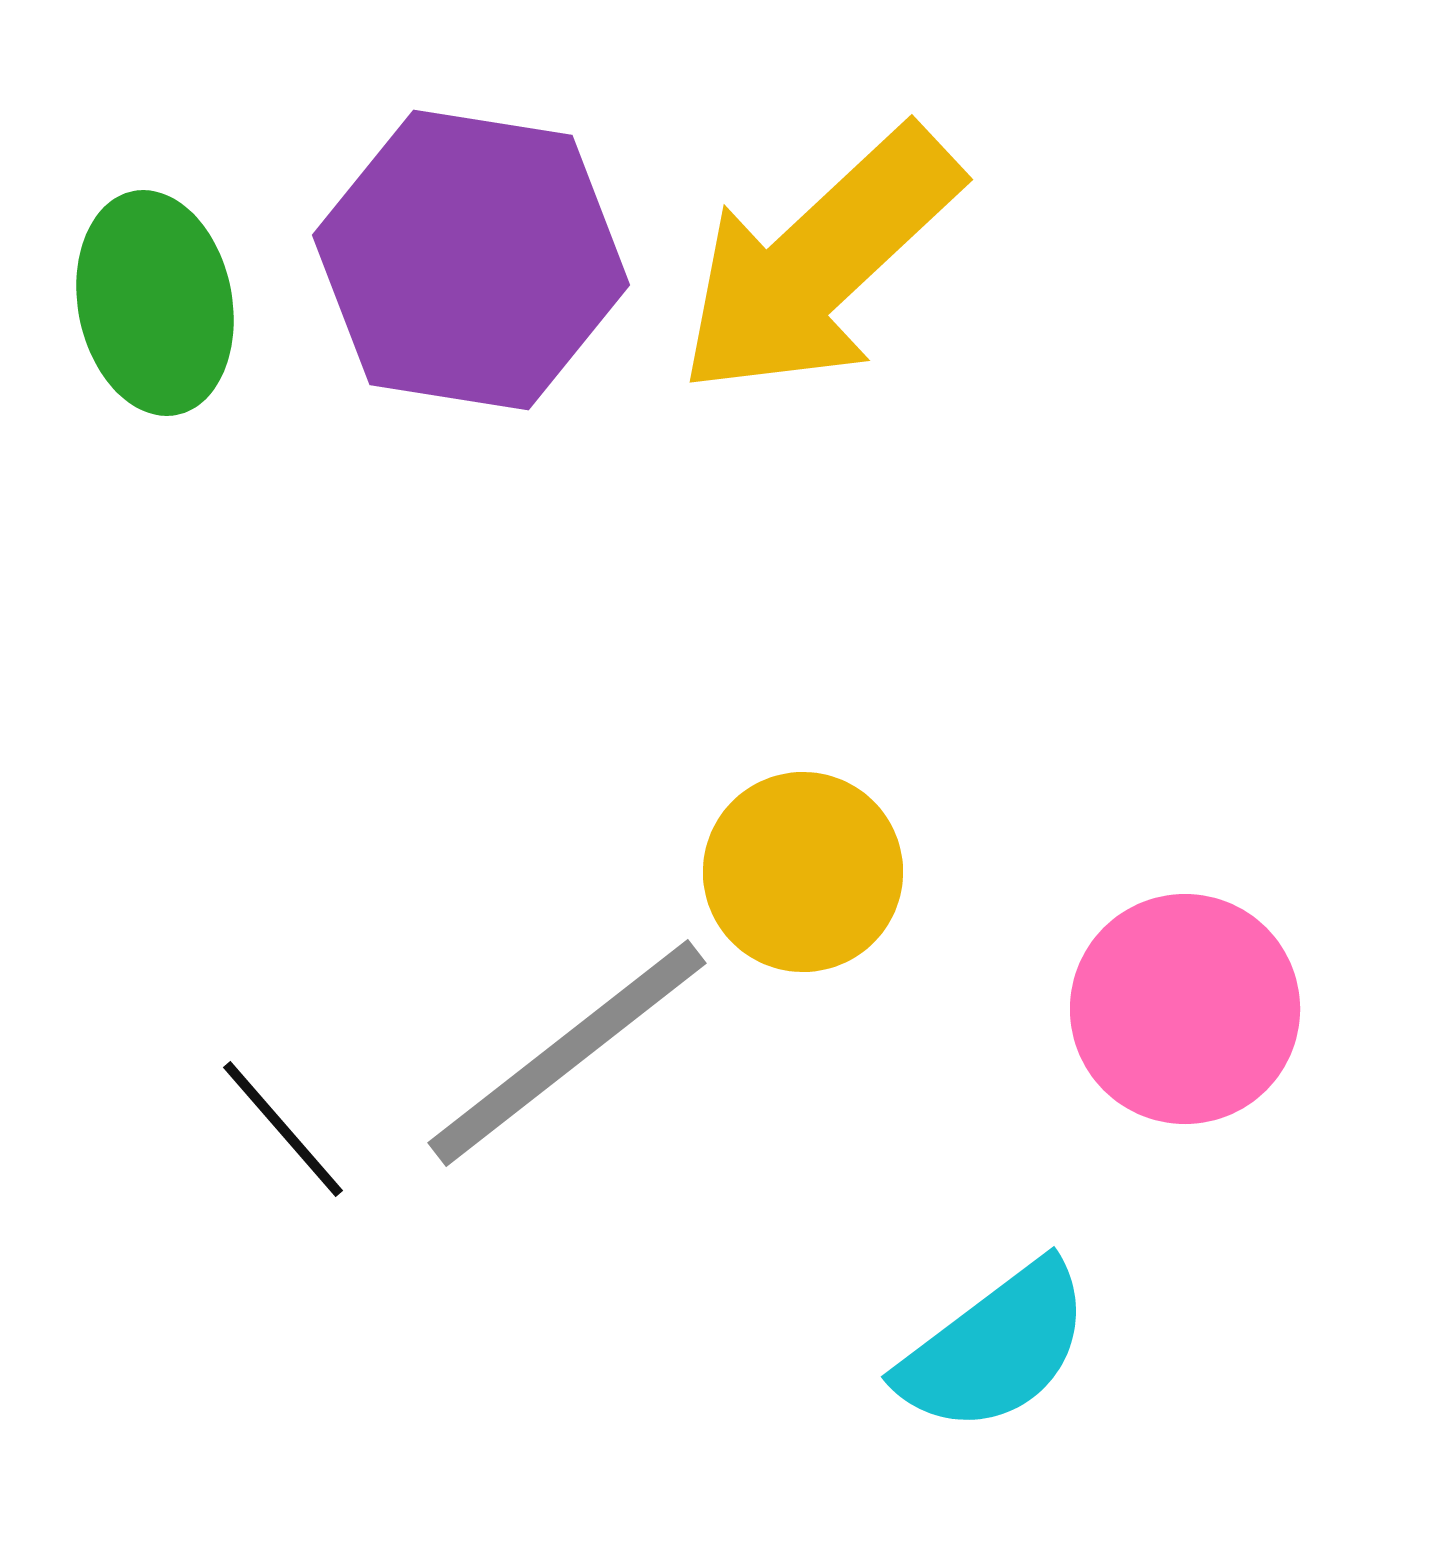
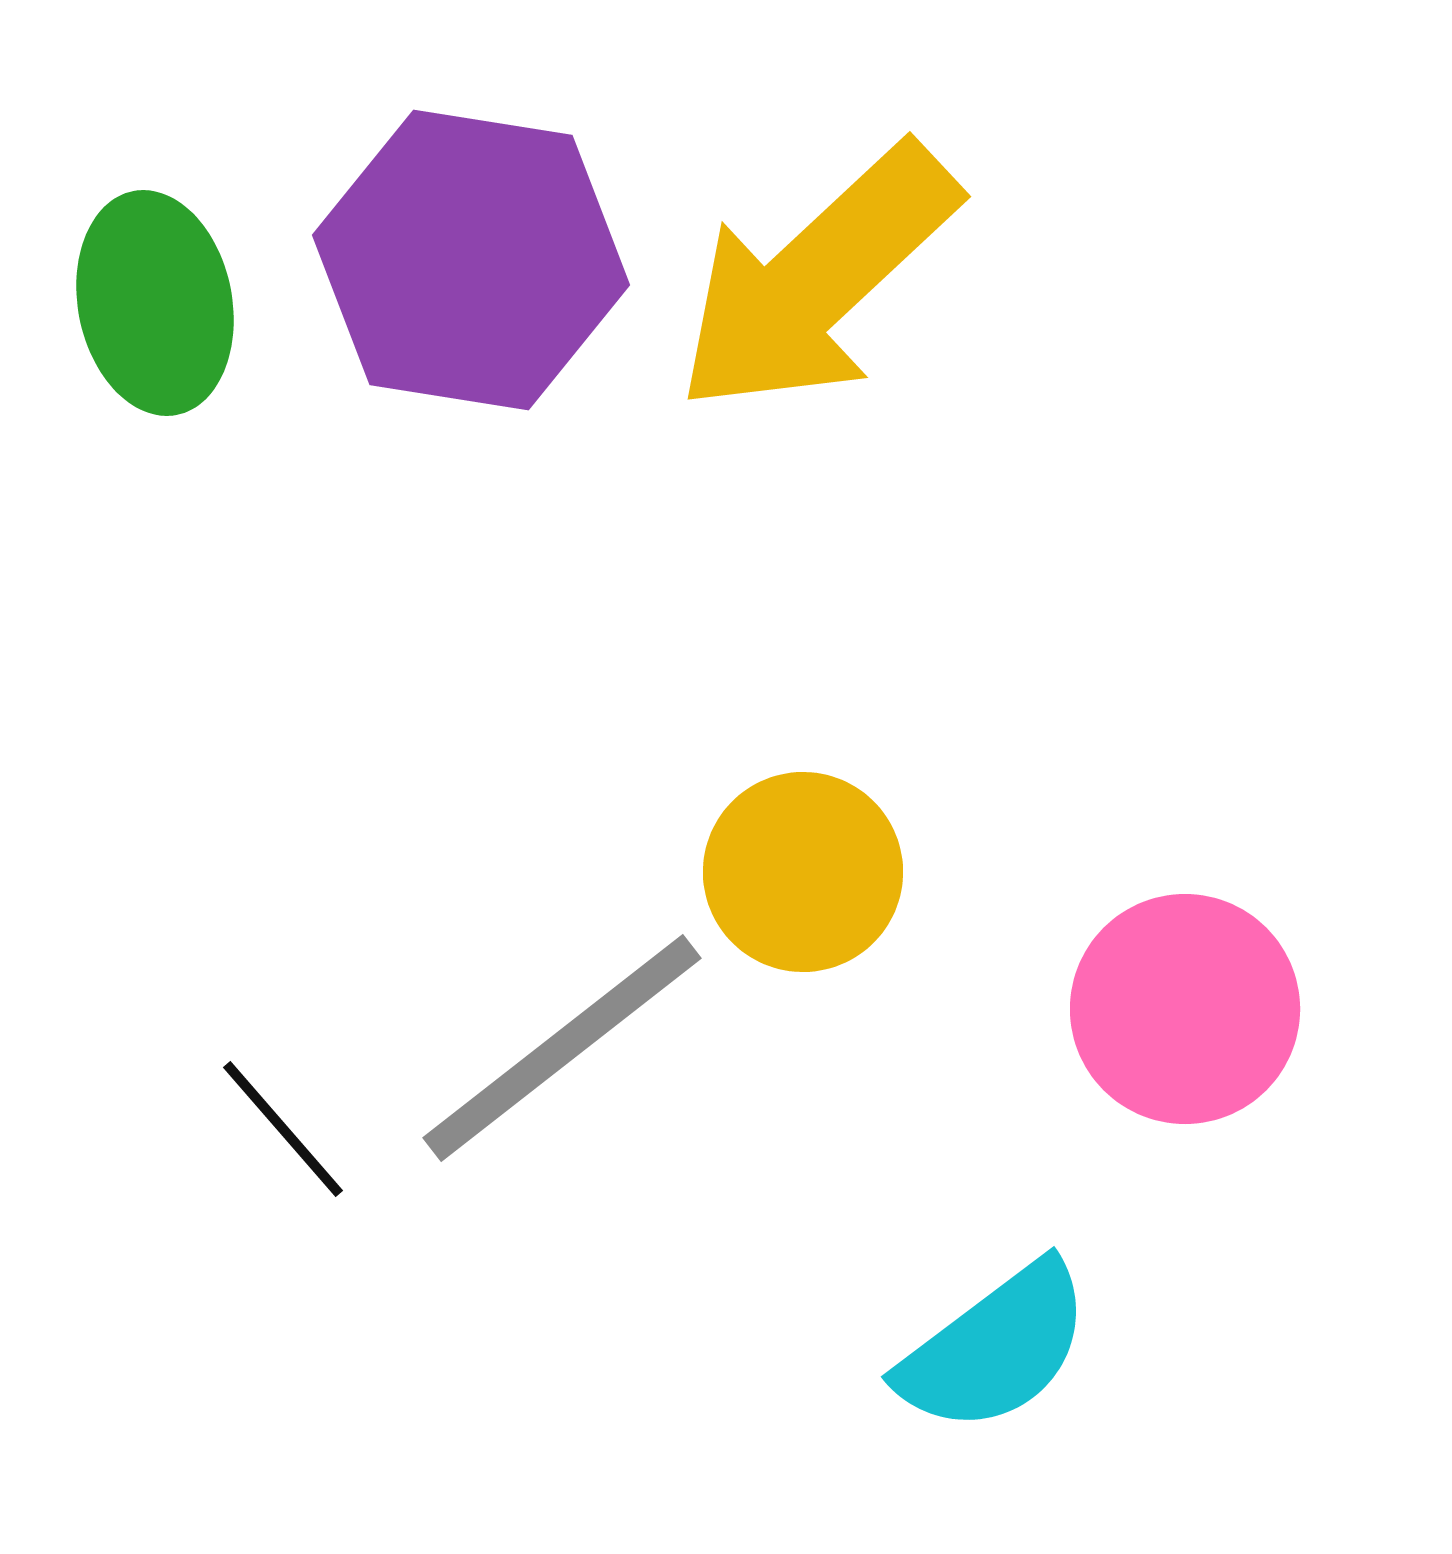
yellow arrow: moved 2 px left, 17 px down
gray line: moved 5 px left, 5 px up
